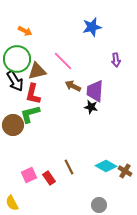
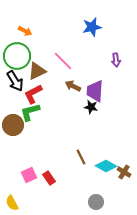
green circle: moved 3 px up
brown triangle: rotated 12 degrees counterclockwise
red L-shape: rotated 50 degrees clockwise
green L-shape: moved 2 px up
brown line: moved 12 px right, 10 px up
brown cross: moved 1 px left, 1 px down
gray circle: moved 3 px left, 3 px up
